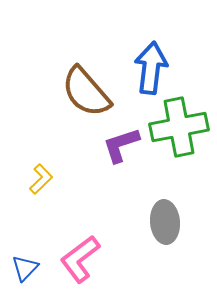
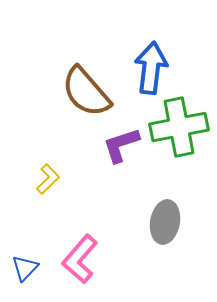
yellow L-shape: moved 7 px right
gray ellipse: rotated 15 degrees clockwise
pink L-shape: rotated 12 degrees counterclockwise
